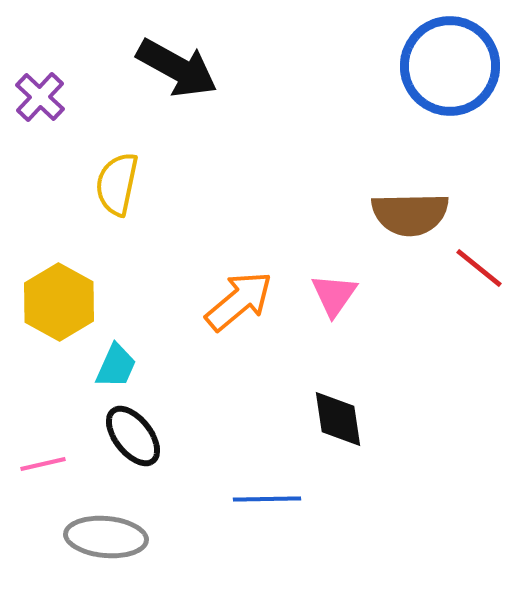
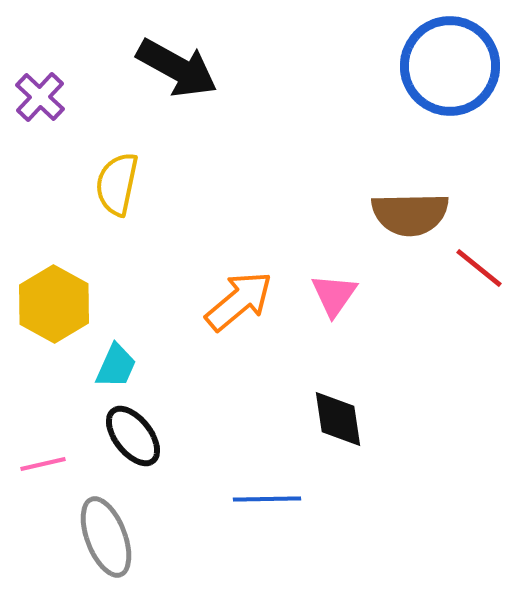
yellow hexagon: moved 5 px left, 2 px down
gray ellipse: rotated 64 degrees clockwise
